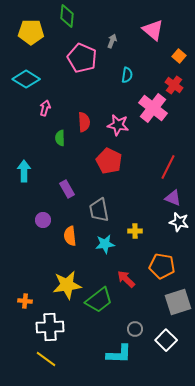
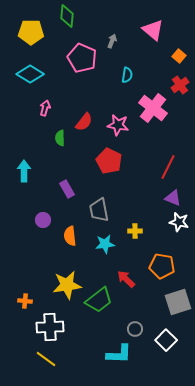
cyan diamond: moved 4 px right, 5 px up
red cross: moved 6 px right; rotated 18 degrees clockwise
red semicircle: rotated 42 degrees clockwise
